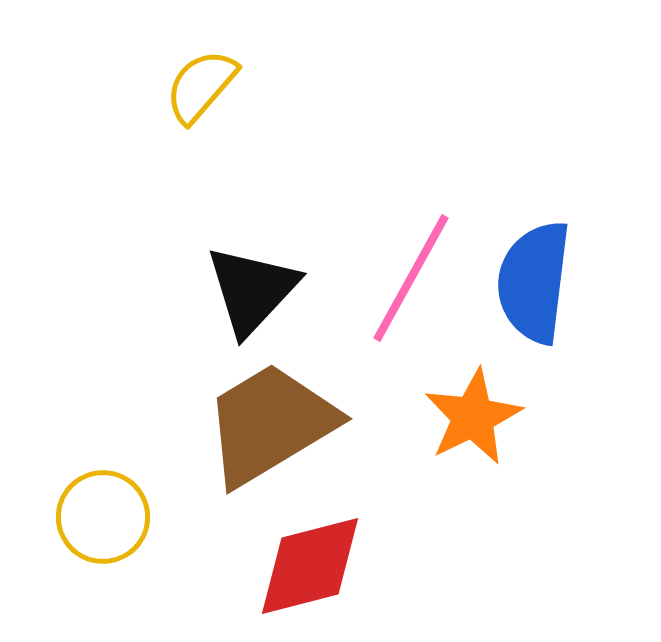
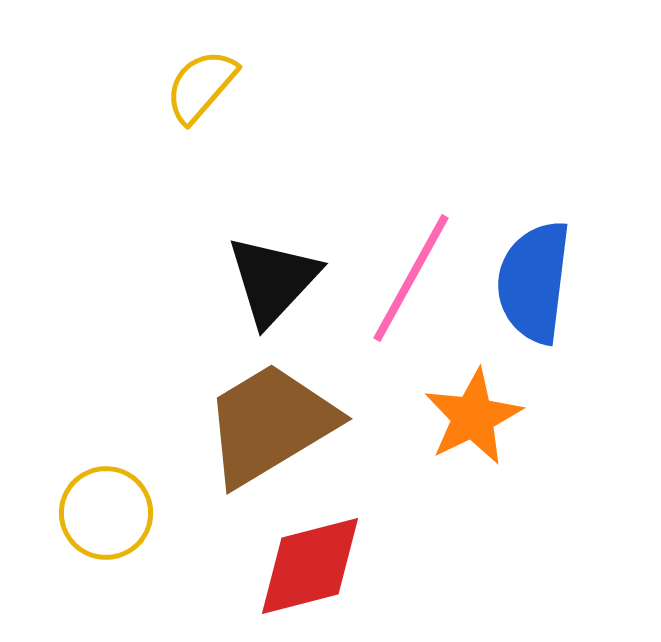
black triangle: moved 21 px right, 10 px up
yellow circle: moved 3 px right, 4 px up
